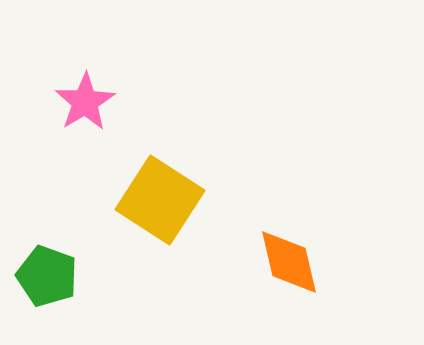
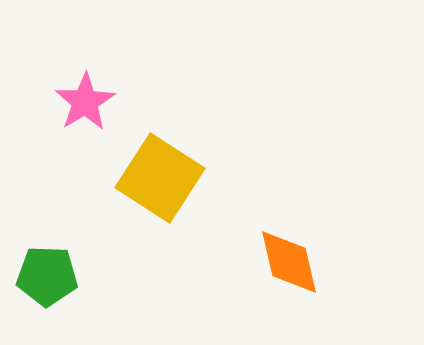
yellow square: moved 22 px up
green pentagon: rotated 18 degrees counterclockwise
